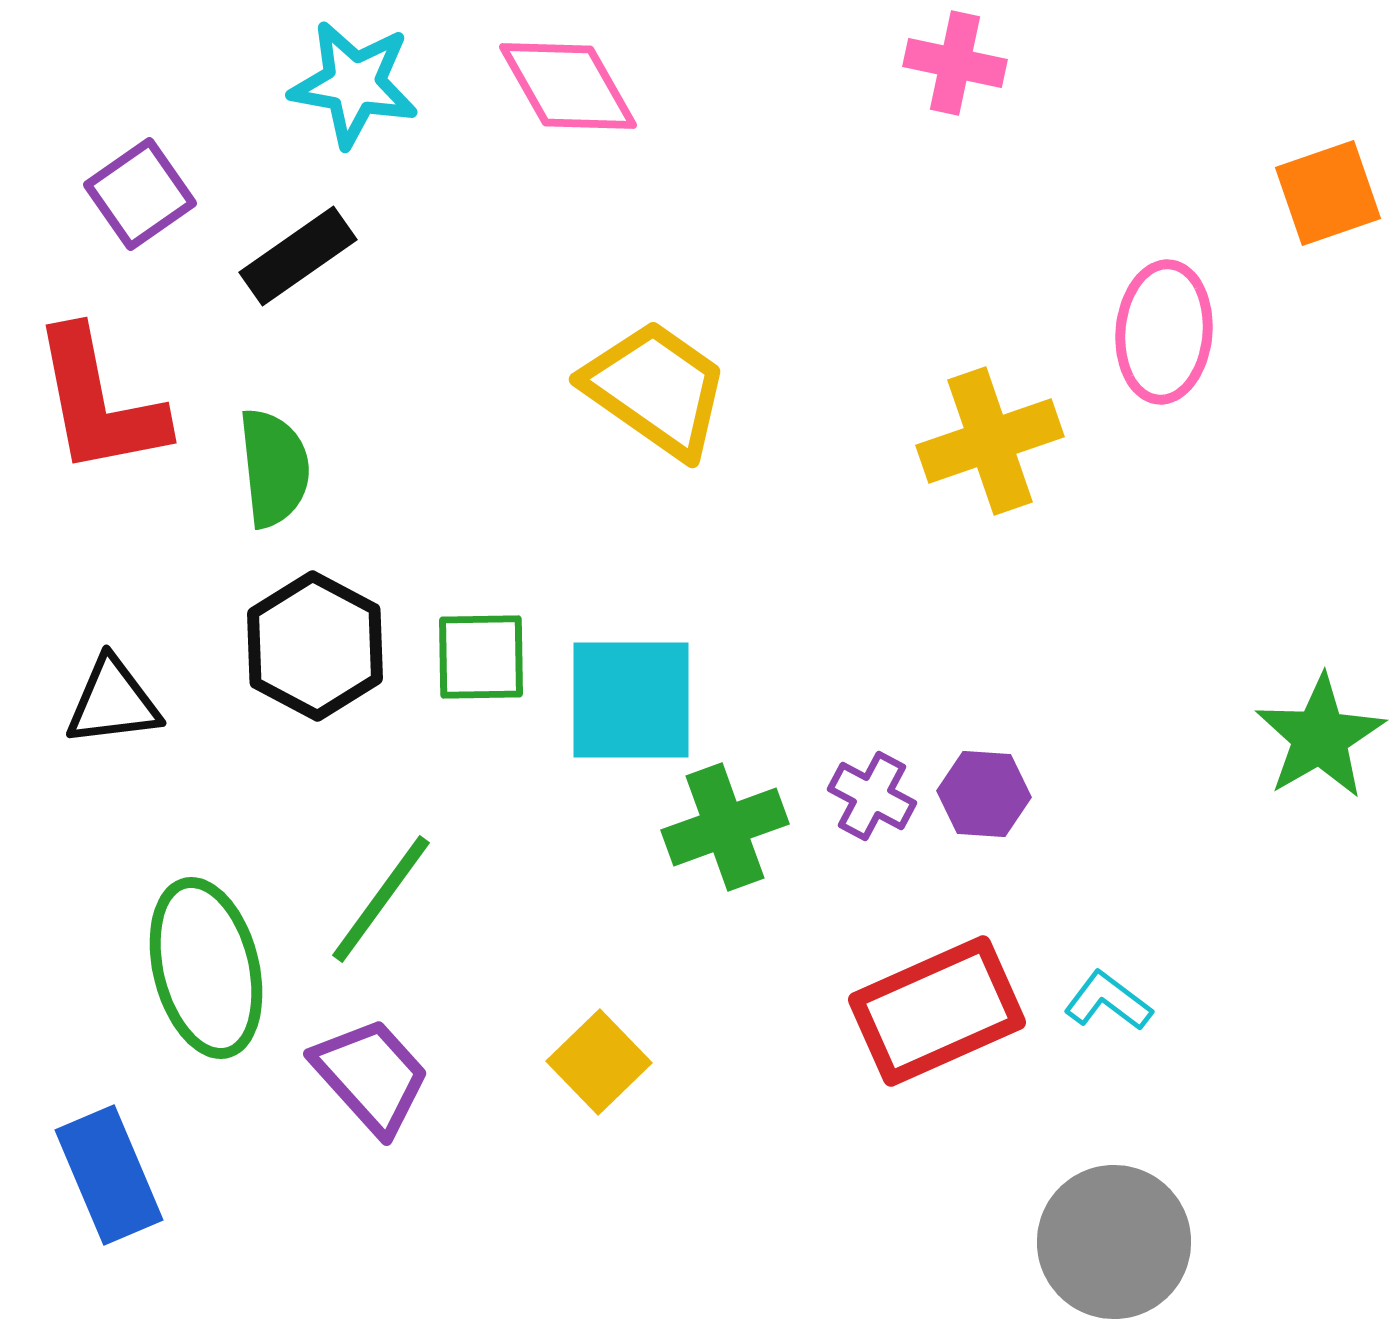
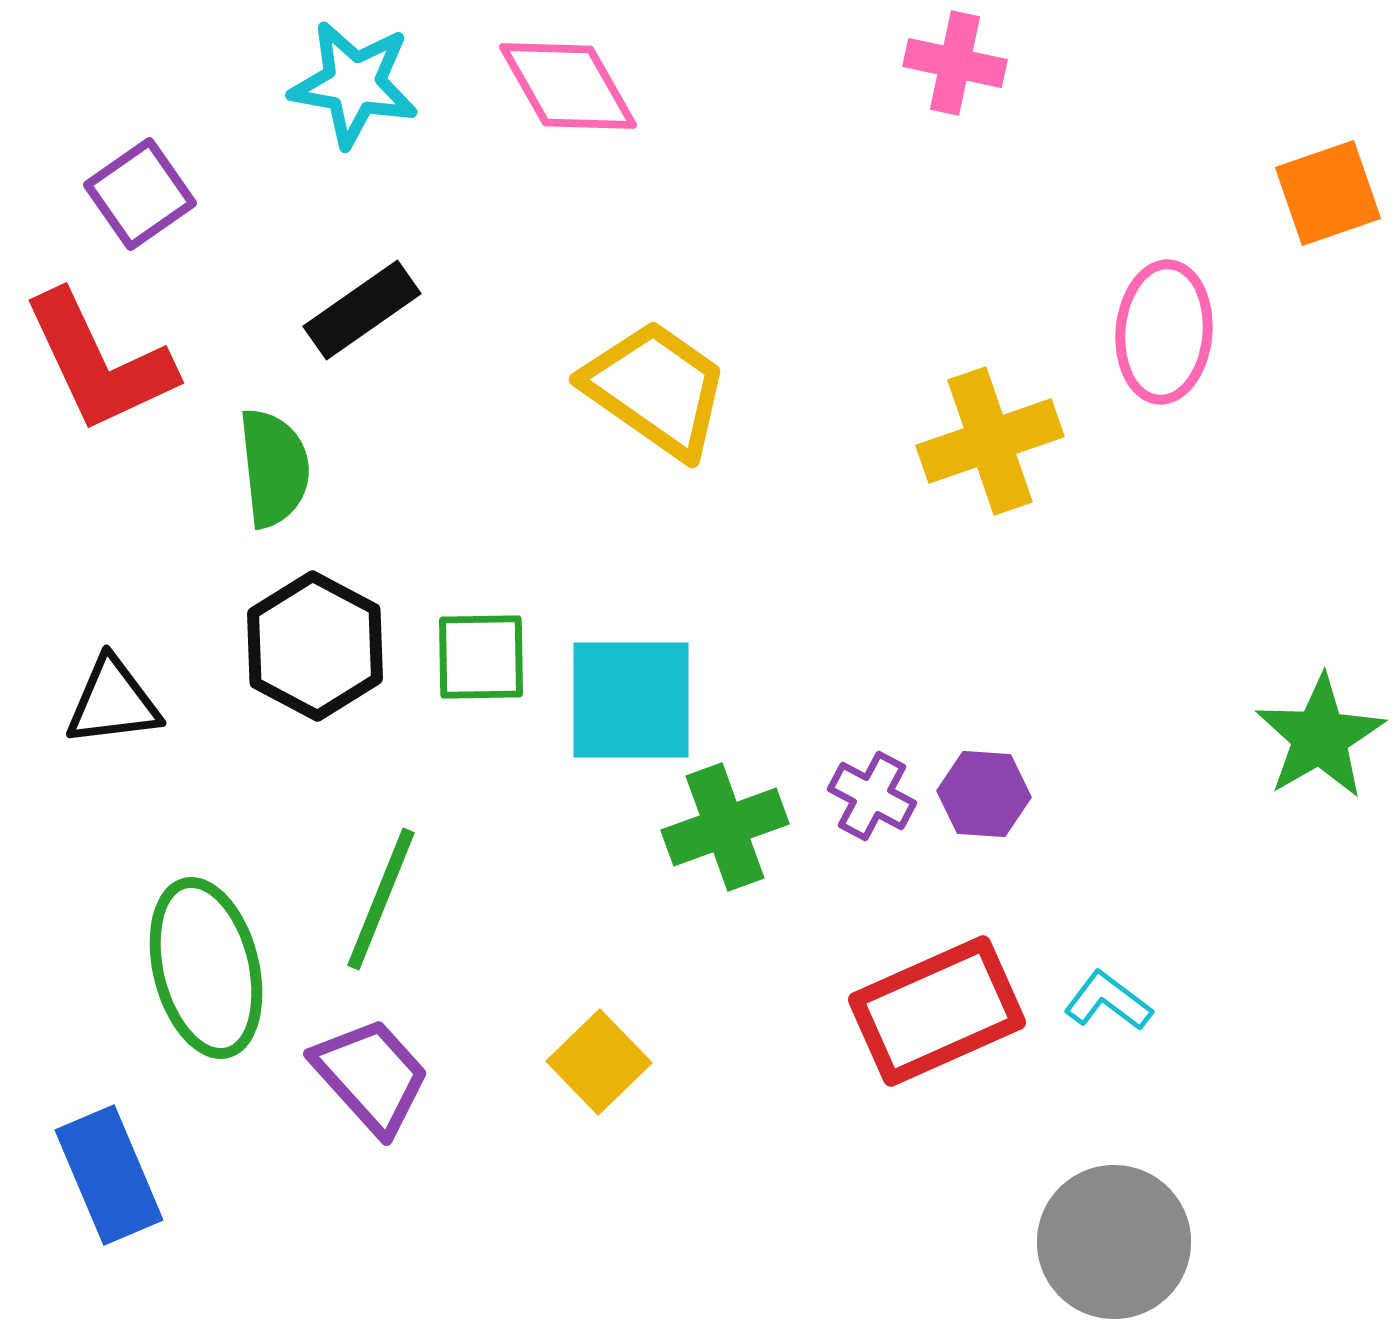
black rectangle: moved 64 px right, 54 px down
red L-shape: moved 40 px up; rotated 14 degrees counterclockwise
green line: rotated 14 degrees counterclockwise
